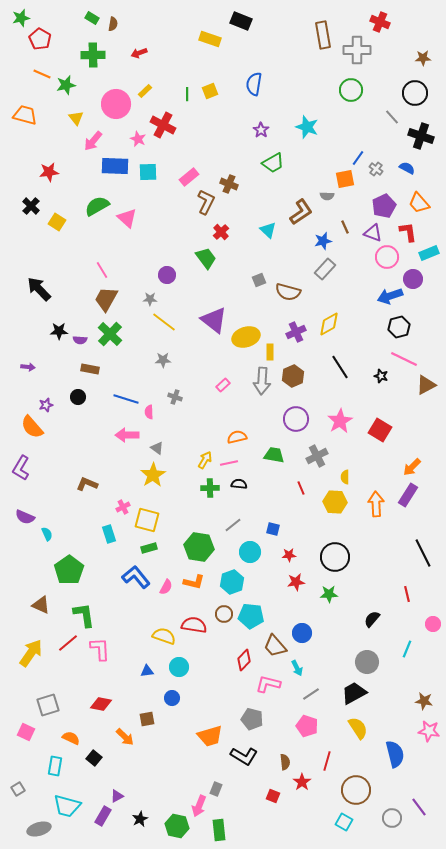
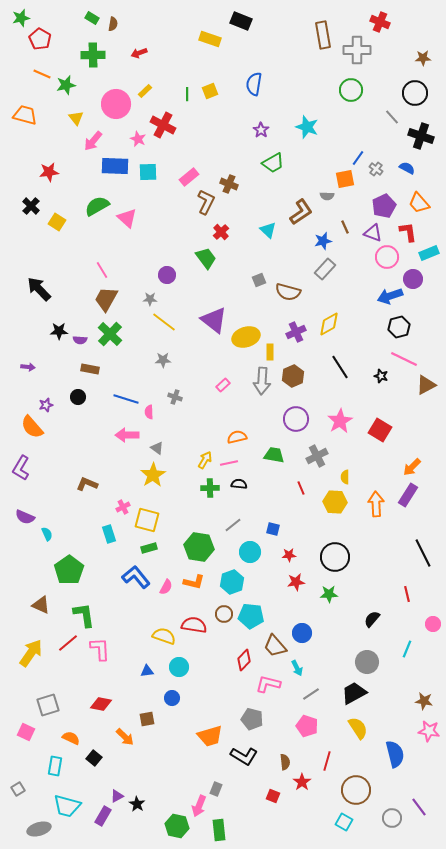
black star at (140, 819): moved 3 px left, 15 px up; rotated 14 degrees counterclockwise
